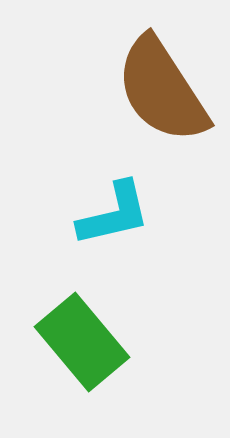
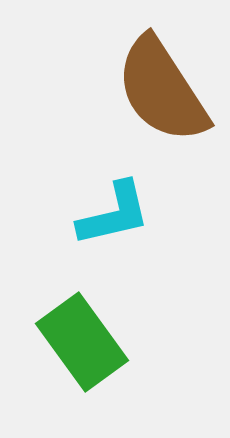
green rectangle: rotated 4 degrees clockwise
